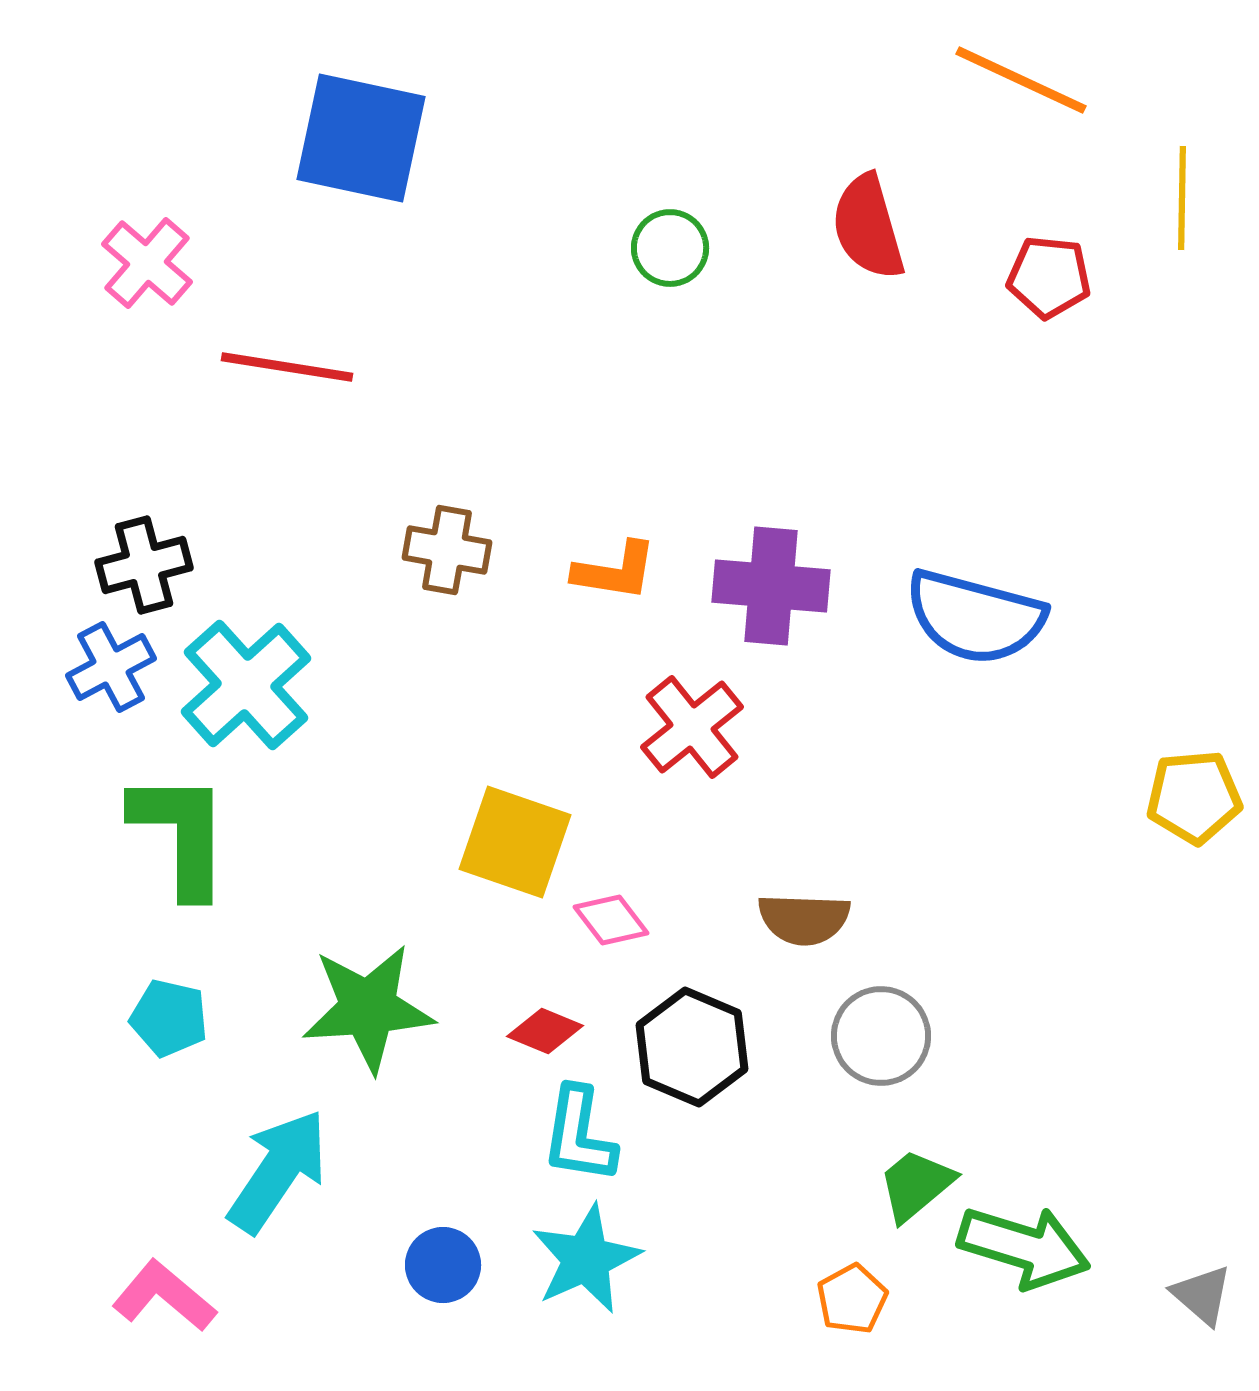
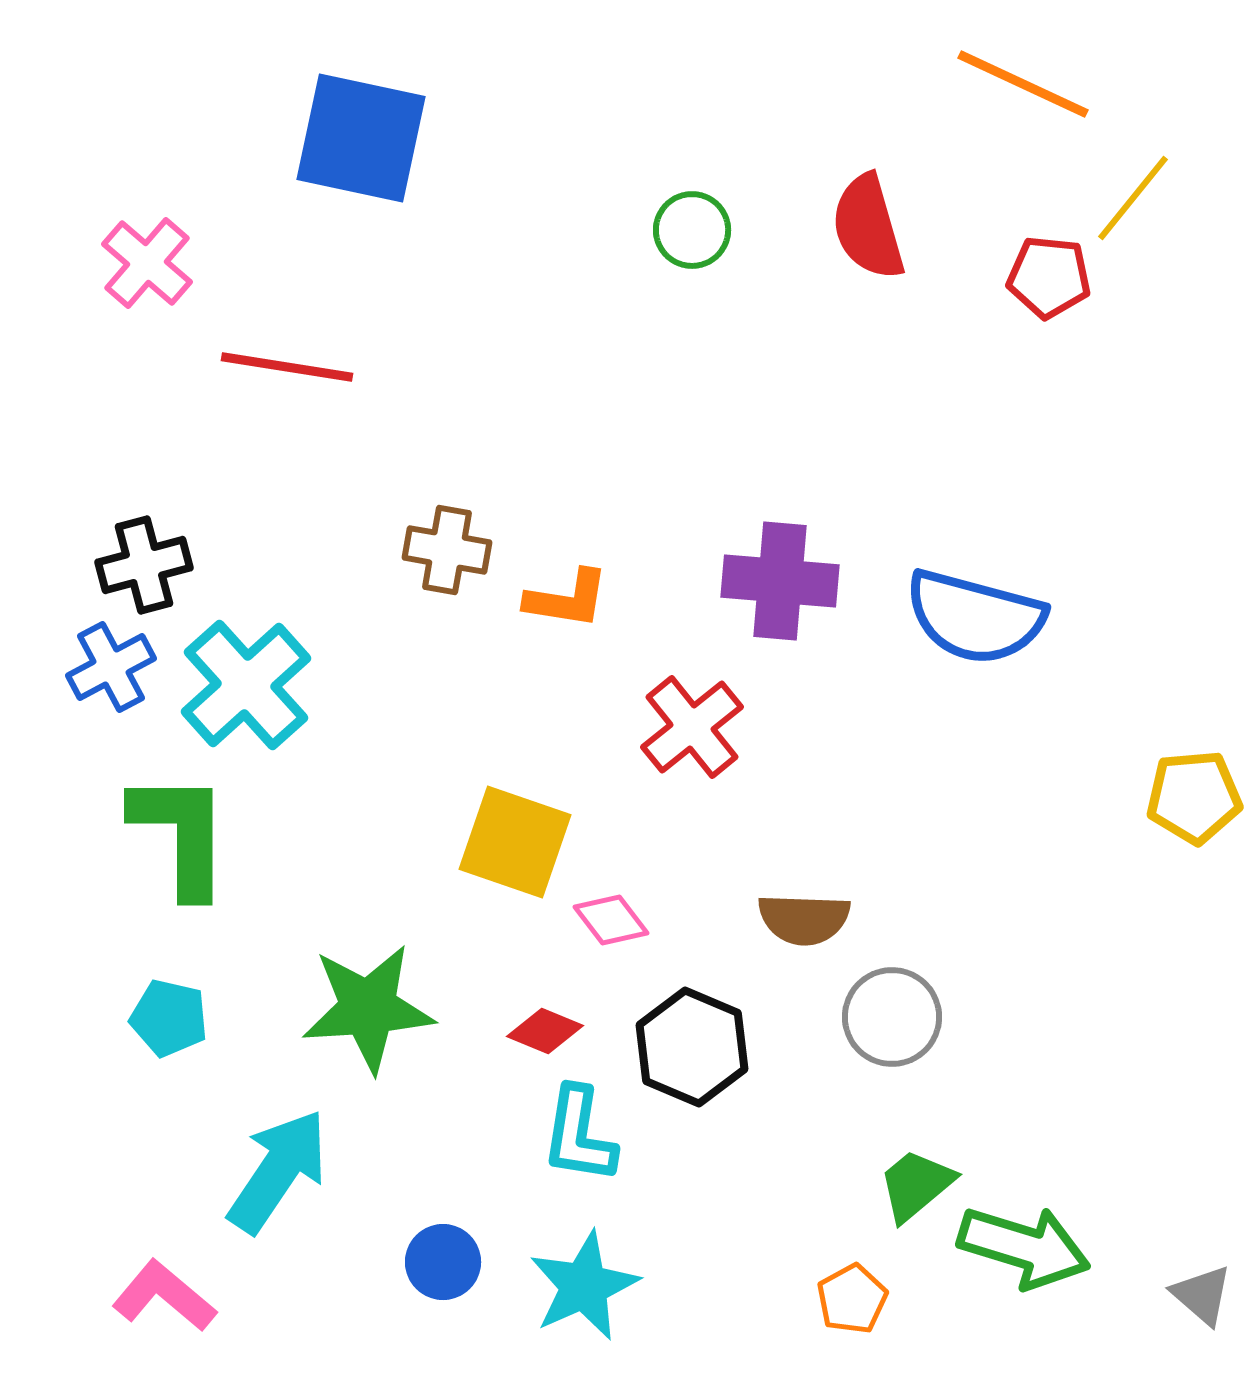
orange line: moved 2 px right, 4 px down
yellow line: moved 49 px left; rotated 38 degrees clockwise
green circle: moved 22 px right, 18 px up
orange L-shape: moved 48 px left, 28 px down
purple cross: moved 9 px right, 5 px up
gray circle: moved 11 px right, 19 px up
cyan star: moved 2 px left, 27 px down
blue circle: moved 3 px up
